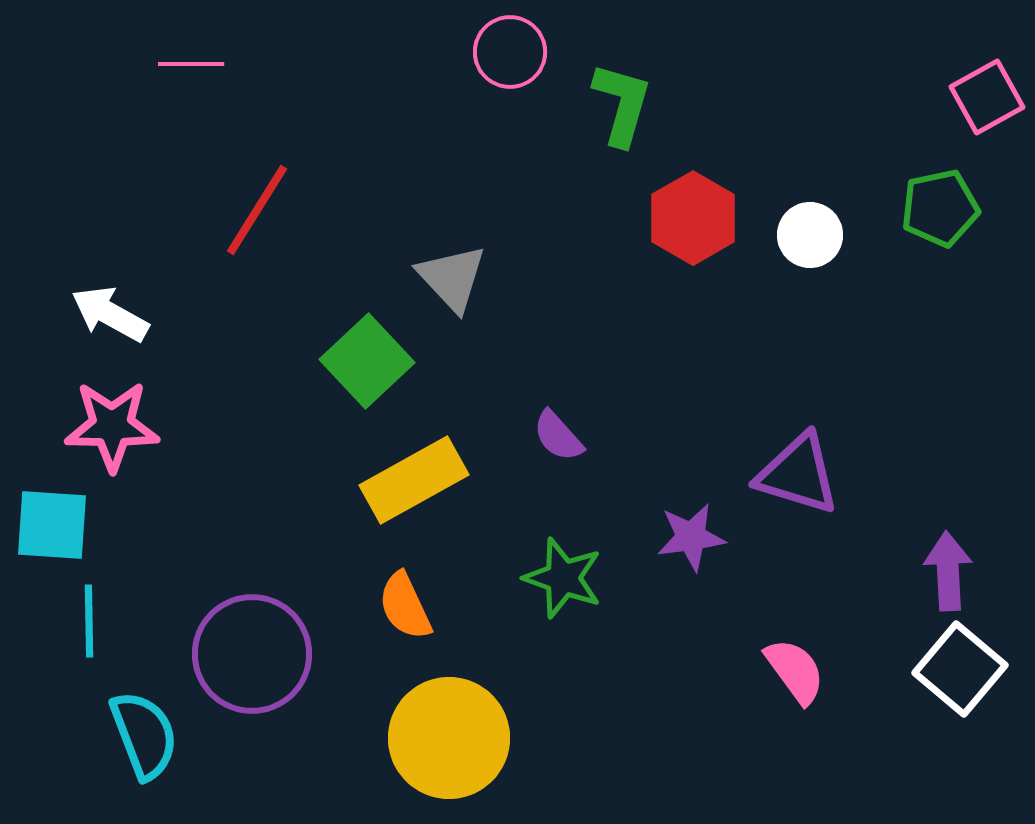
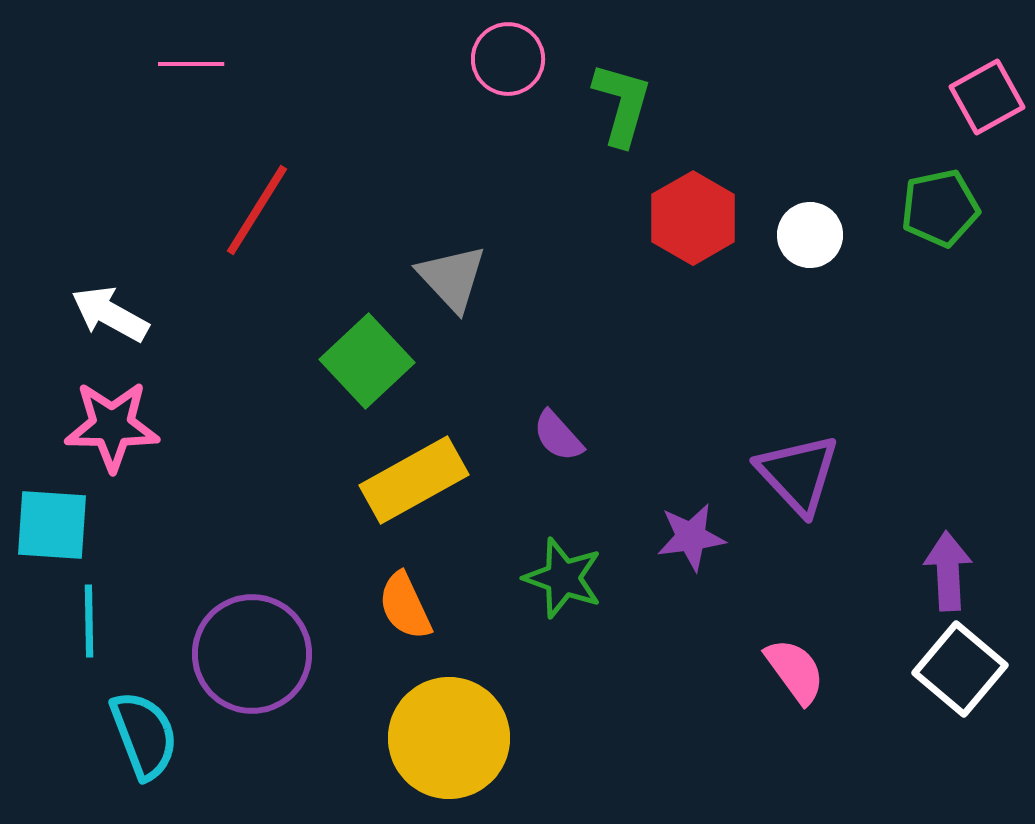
pink circle: moved 2 px left, 7 px down
purple triangle: rotated 30 degrees clockwise
